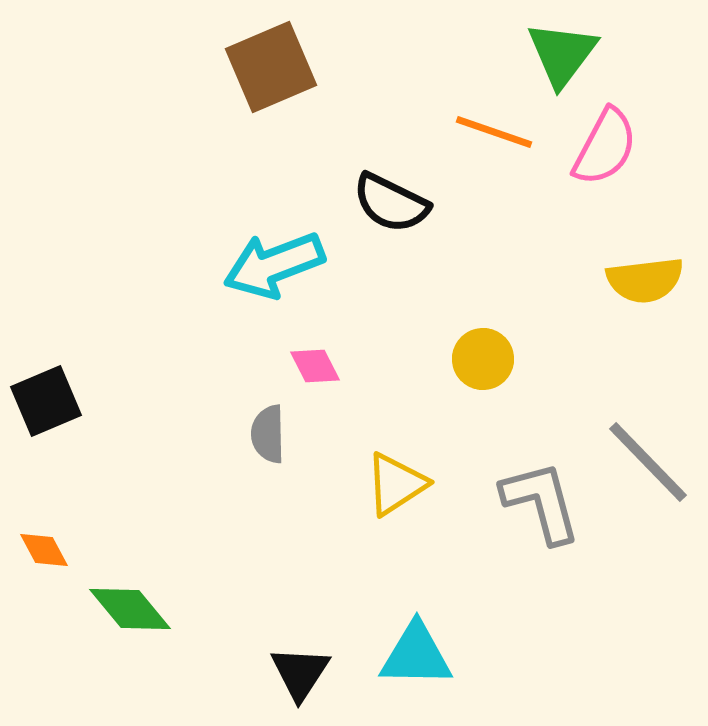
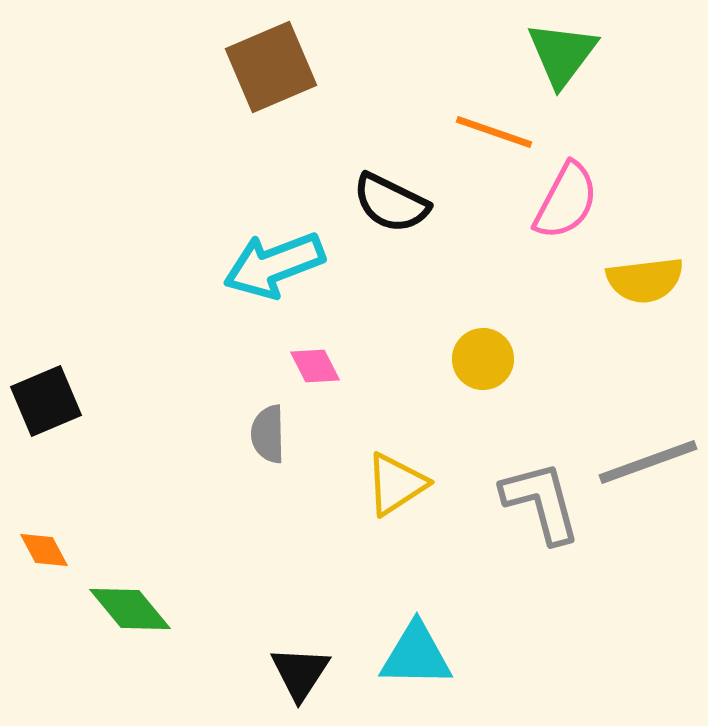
pink semicircle: moved 39 px left, 54 px down
gray line: rotated 66 degrees counterclockwise
